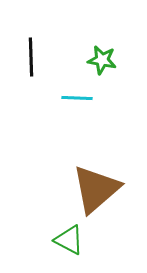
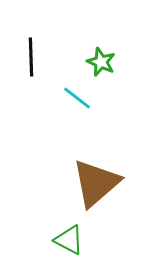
green star: moved 1 px left, 2 px down; rotated 12 degrees clockwise
cyan line: rotated 36 degrees clockwise
brown triangle: moved 6 px up
